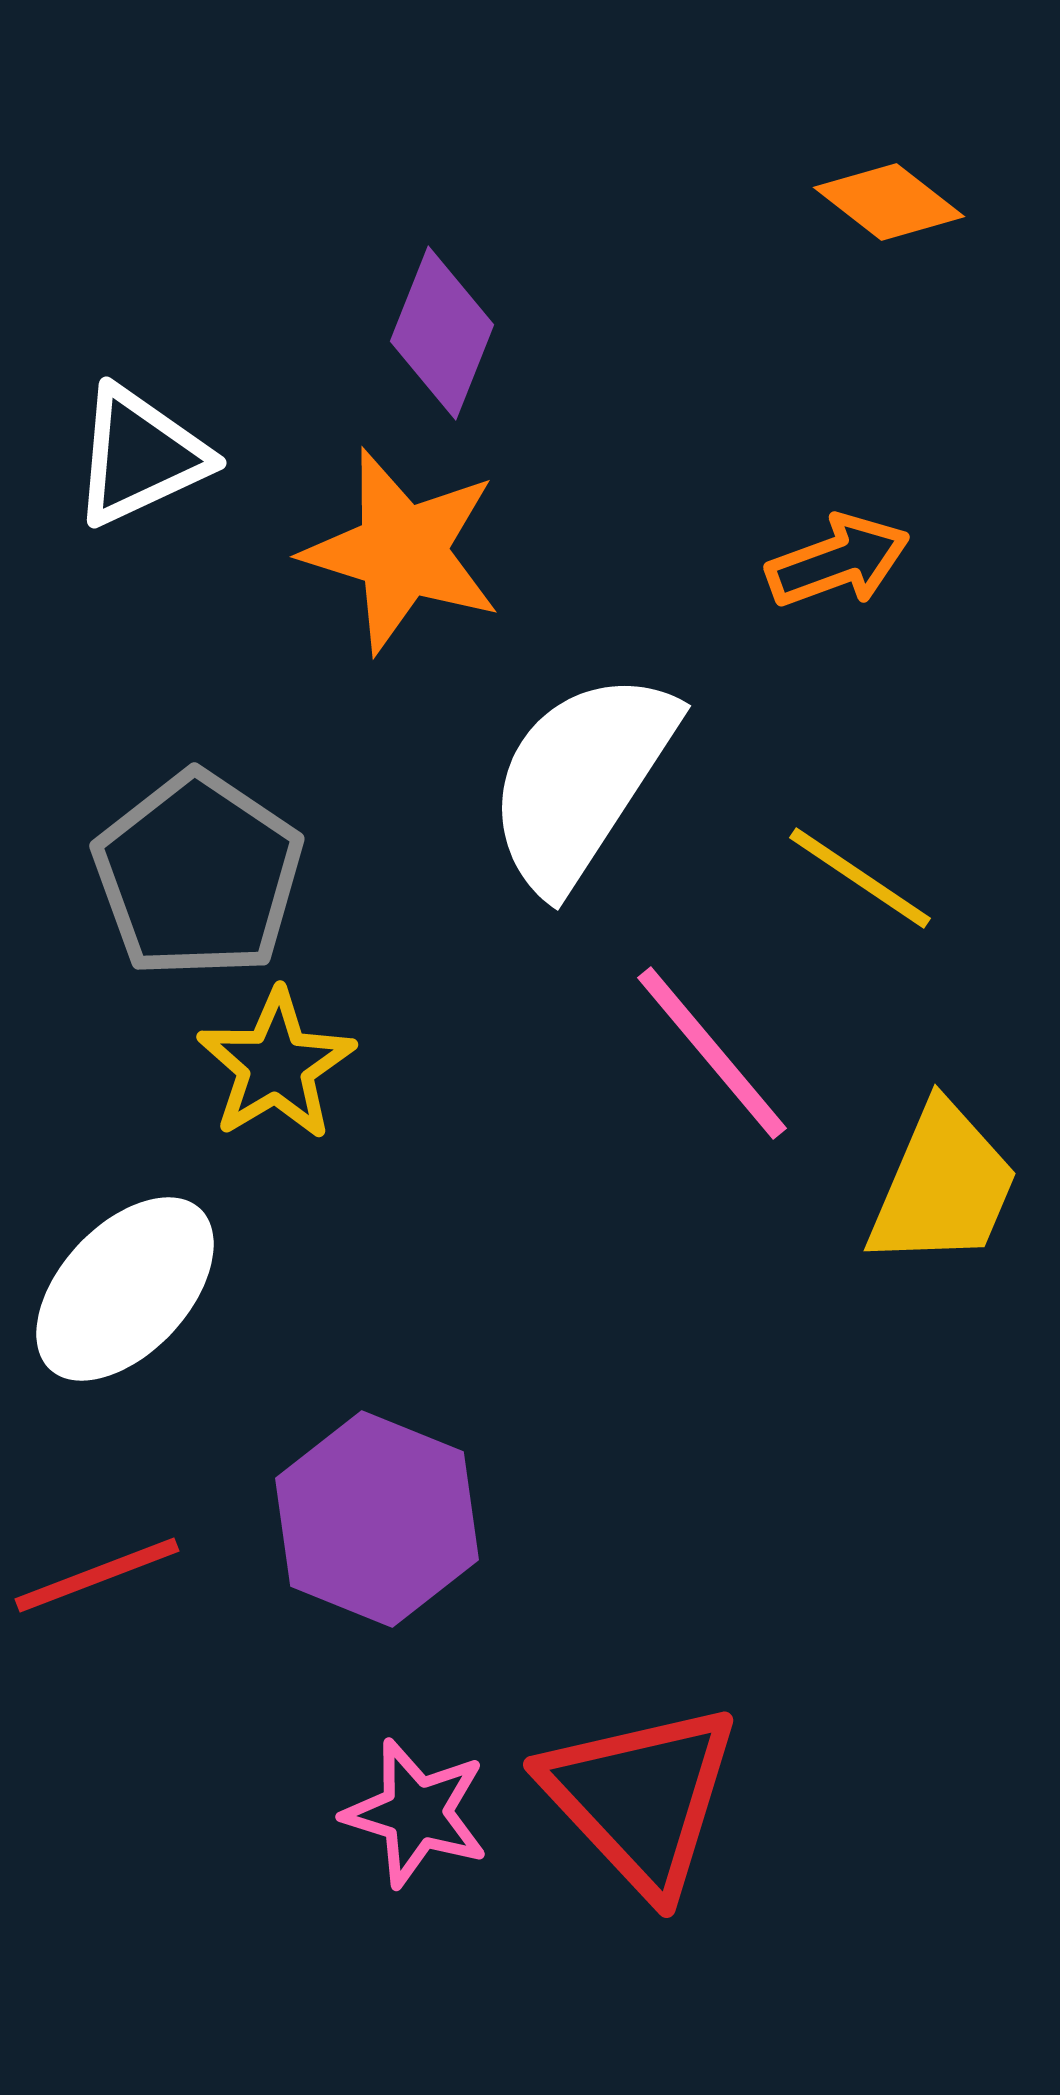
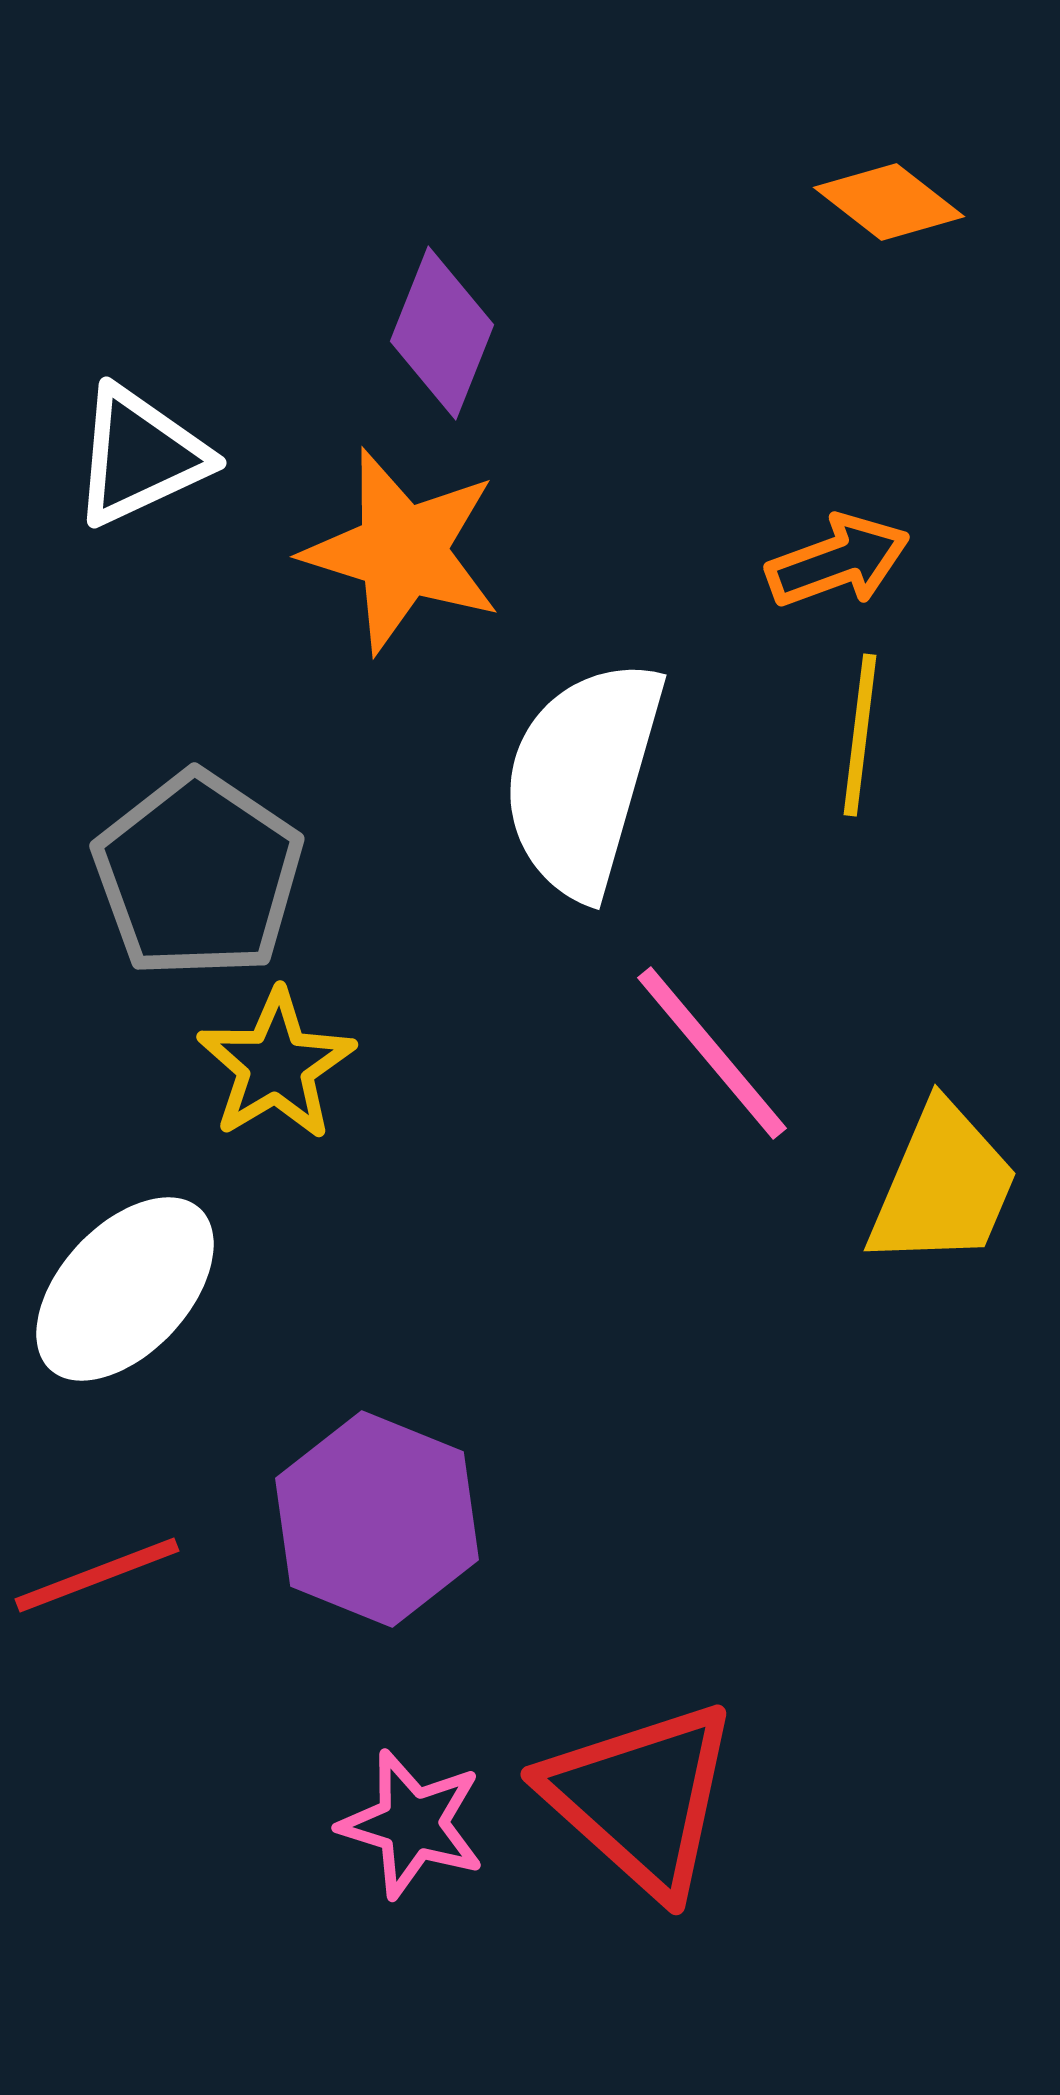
white semicircle: moved 2 px right, 2 px up; rotated 17 degrees counterclockwise
yellow line: moved 143 px up; rotated 63 degrees clockwise
red triangle: rotated 5 degrees counterclockwise
pink star: moved 4 px left, 11 px down
